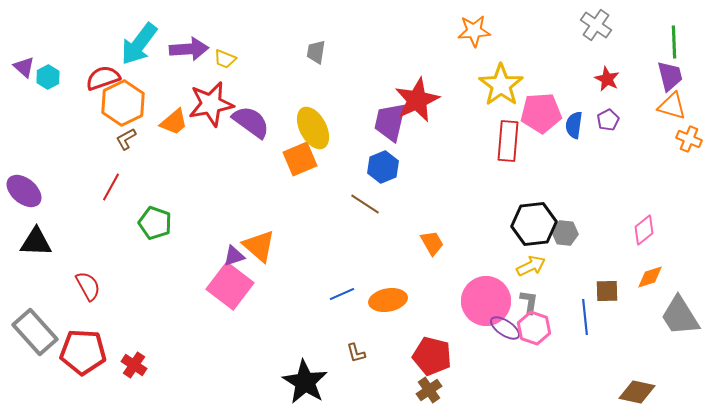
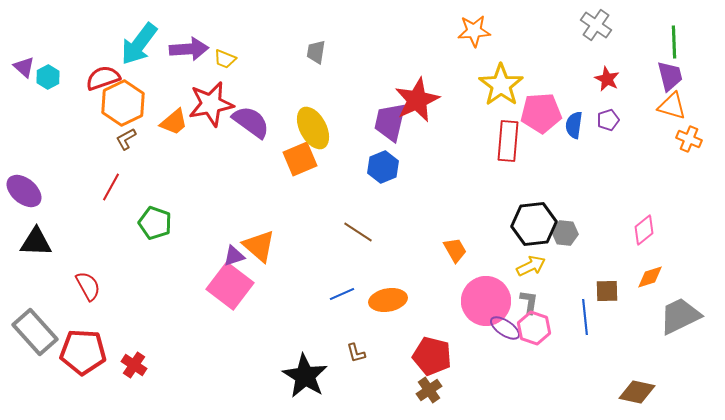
purple pentagon at (608, 120): rotated 10 degrees clockwise
brown line at (365, 204): moved 7 px left, 28 px down
orange trapezoid at (432, 243): moved 23 px right, 7 px down
gray trapezoid at (680, 316): rotated 96 degrees clockwise
black star at (305, 382): moved 6 px up
